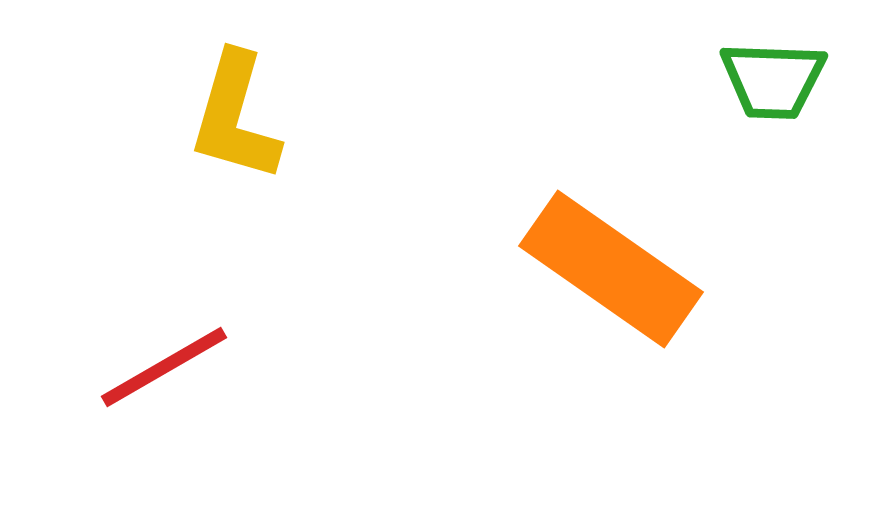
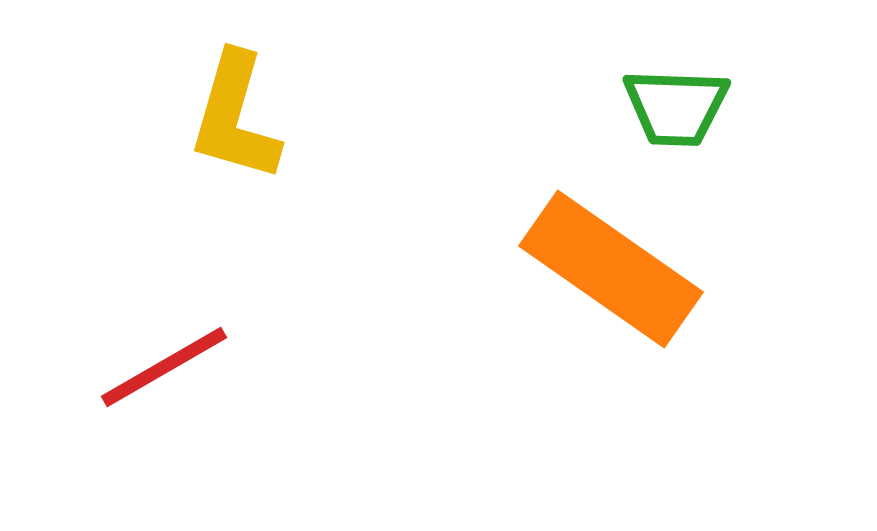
green trapezoid: moved 97 px left, 27 px down
